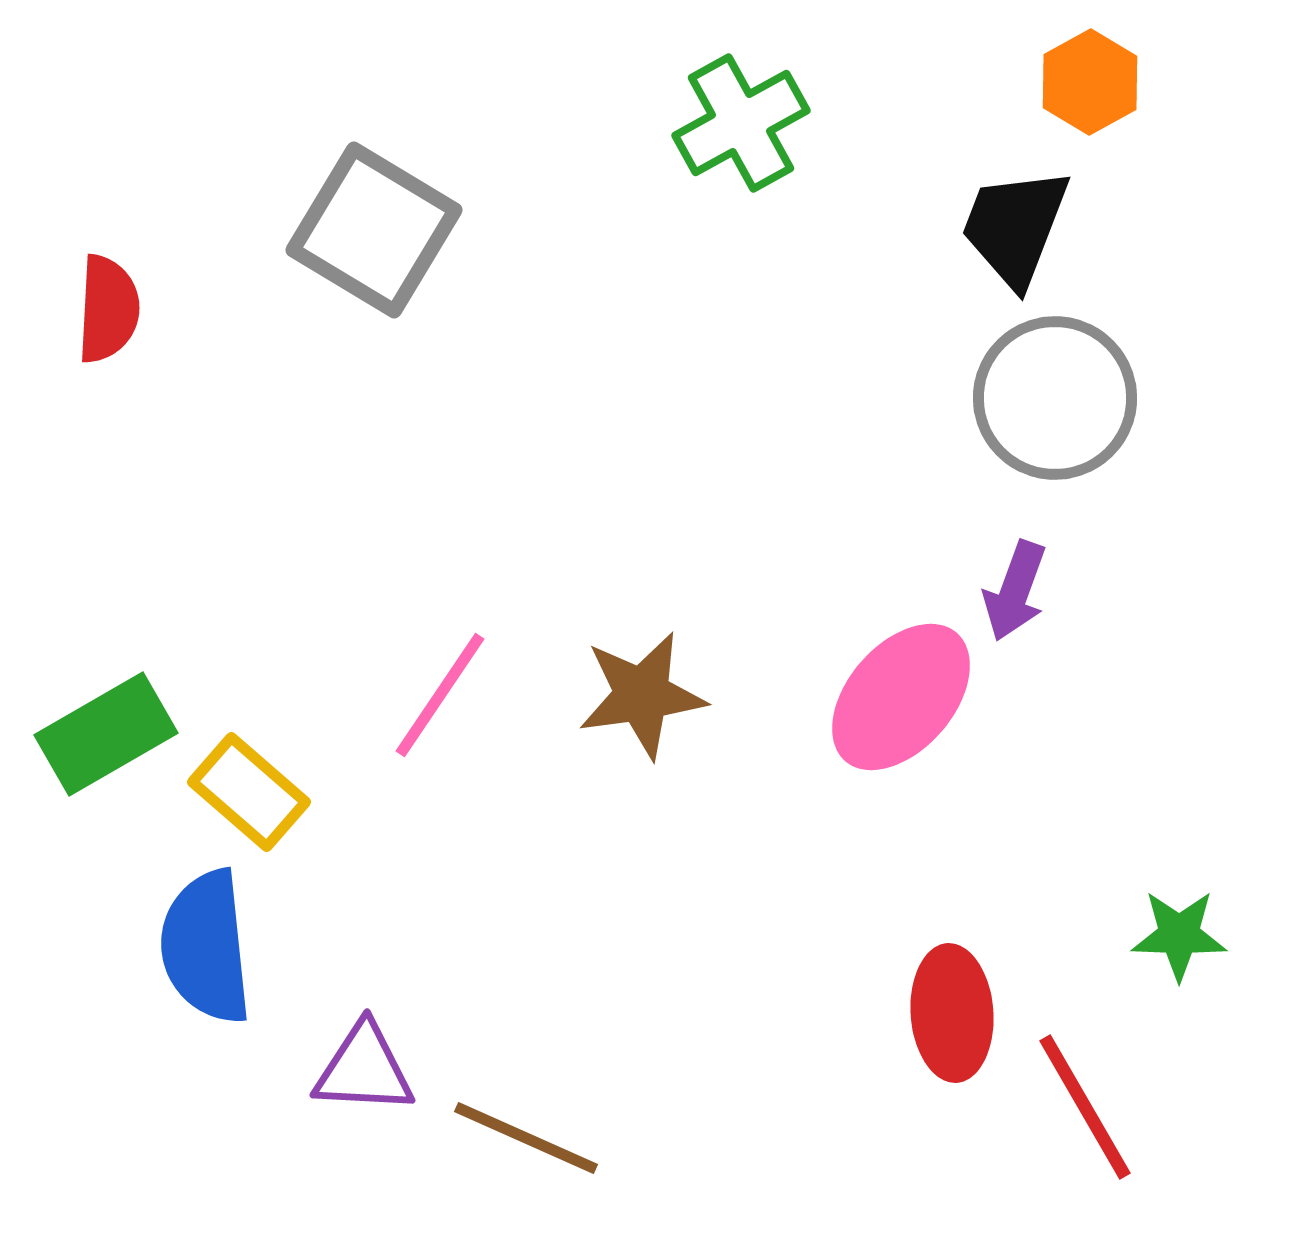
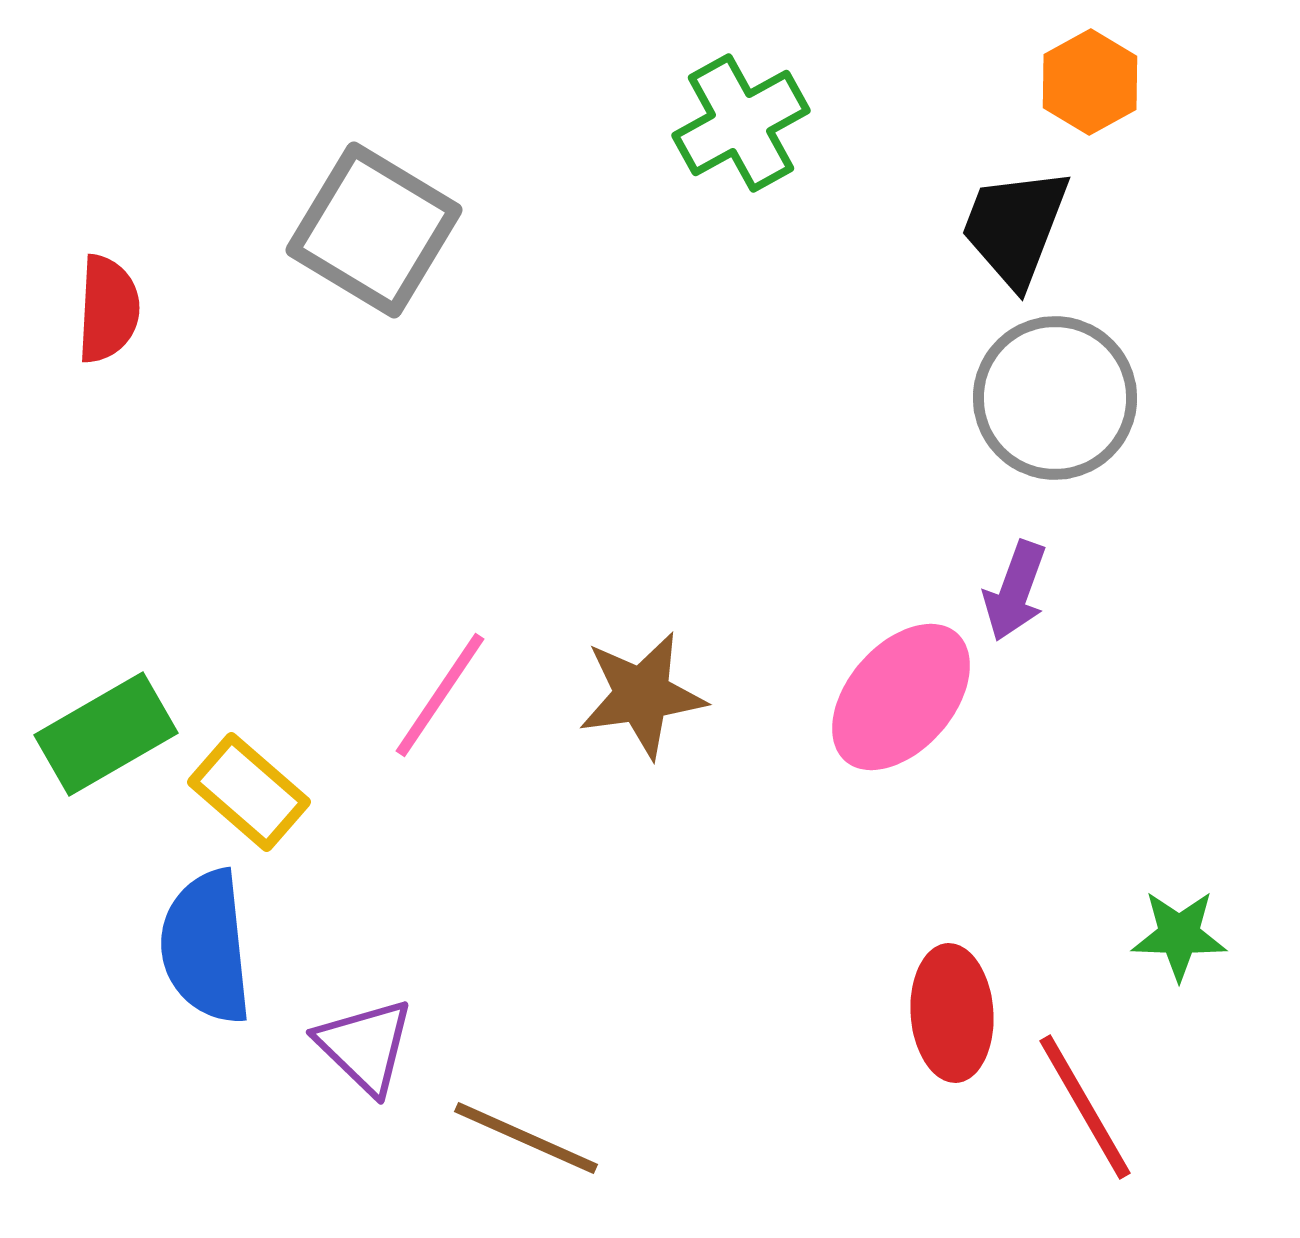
purple triangle: moved 1 px right, 23 px up; rotated 41 degrees clockwise
